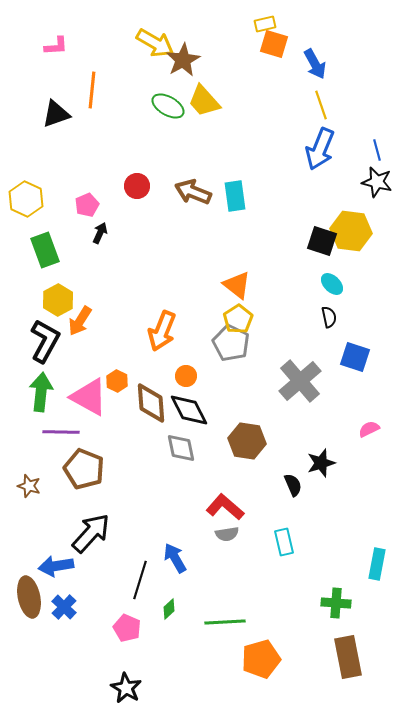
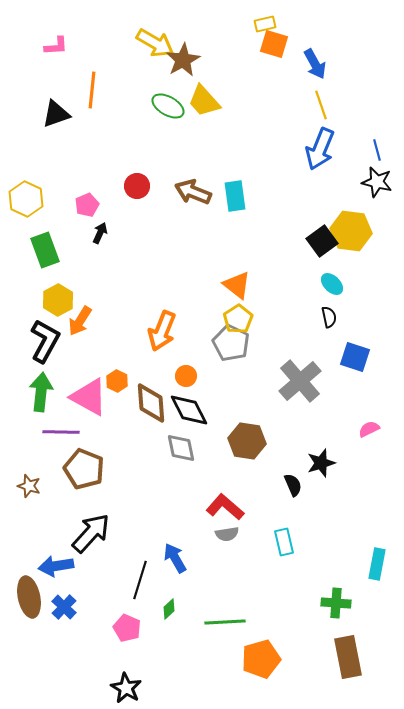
black square at (322, 241): rotated 36 degrees clockwise
